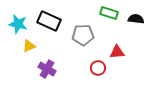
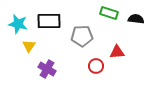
black rectangle: rotated 25 degrees counterclockwise
gray pentagon: moved 1 px left, 1 px down
yellow triangle: rotated 32 degrees counterclockwise
red circle: moved 2 px left, 2 px up
